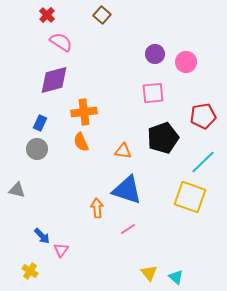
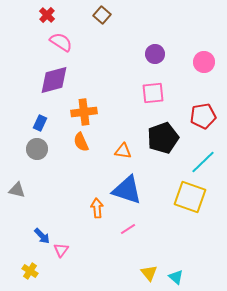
pink circle: moved 18 px right
